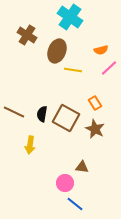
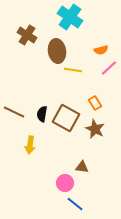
brown ellipse: rotated 30 degrees counterclockwise
